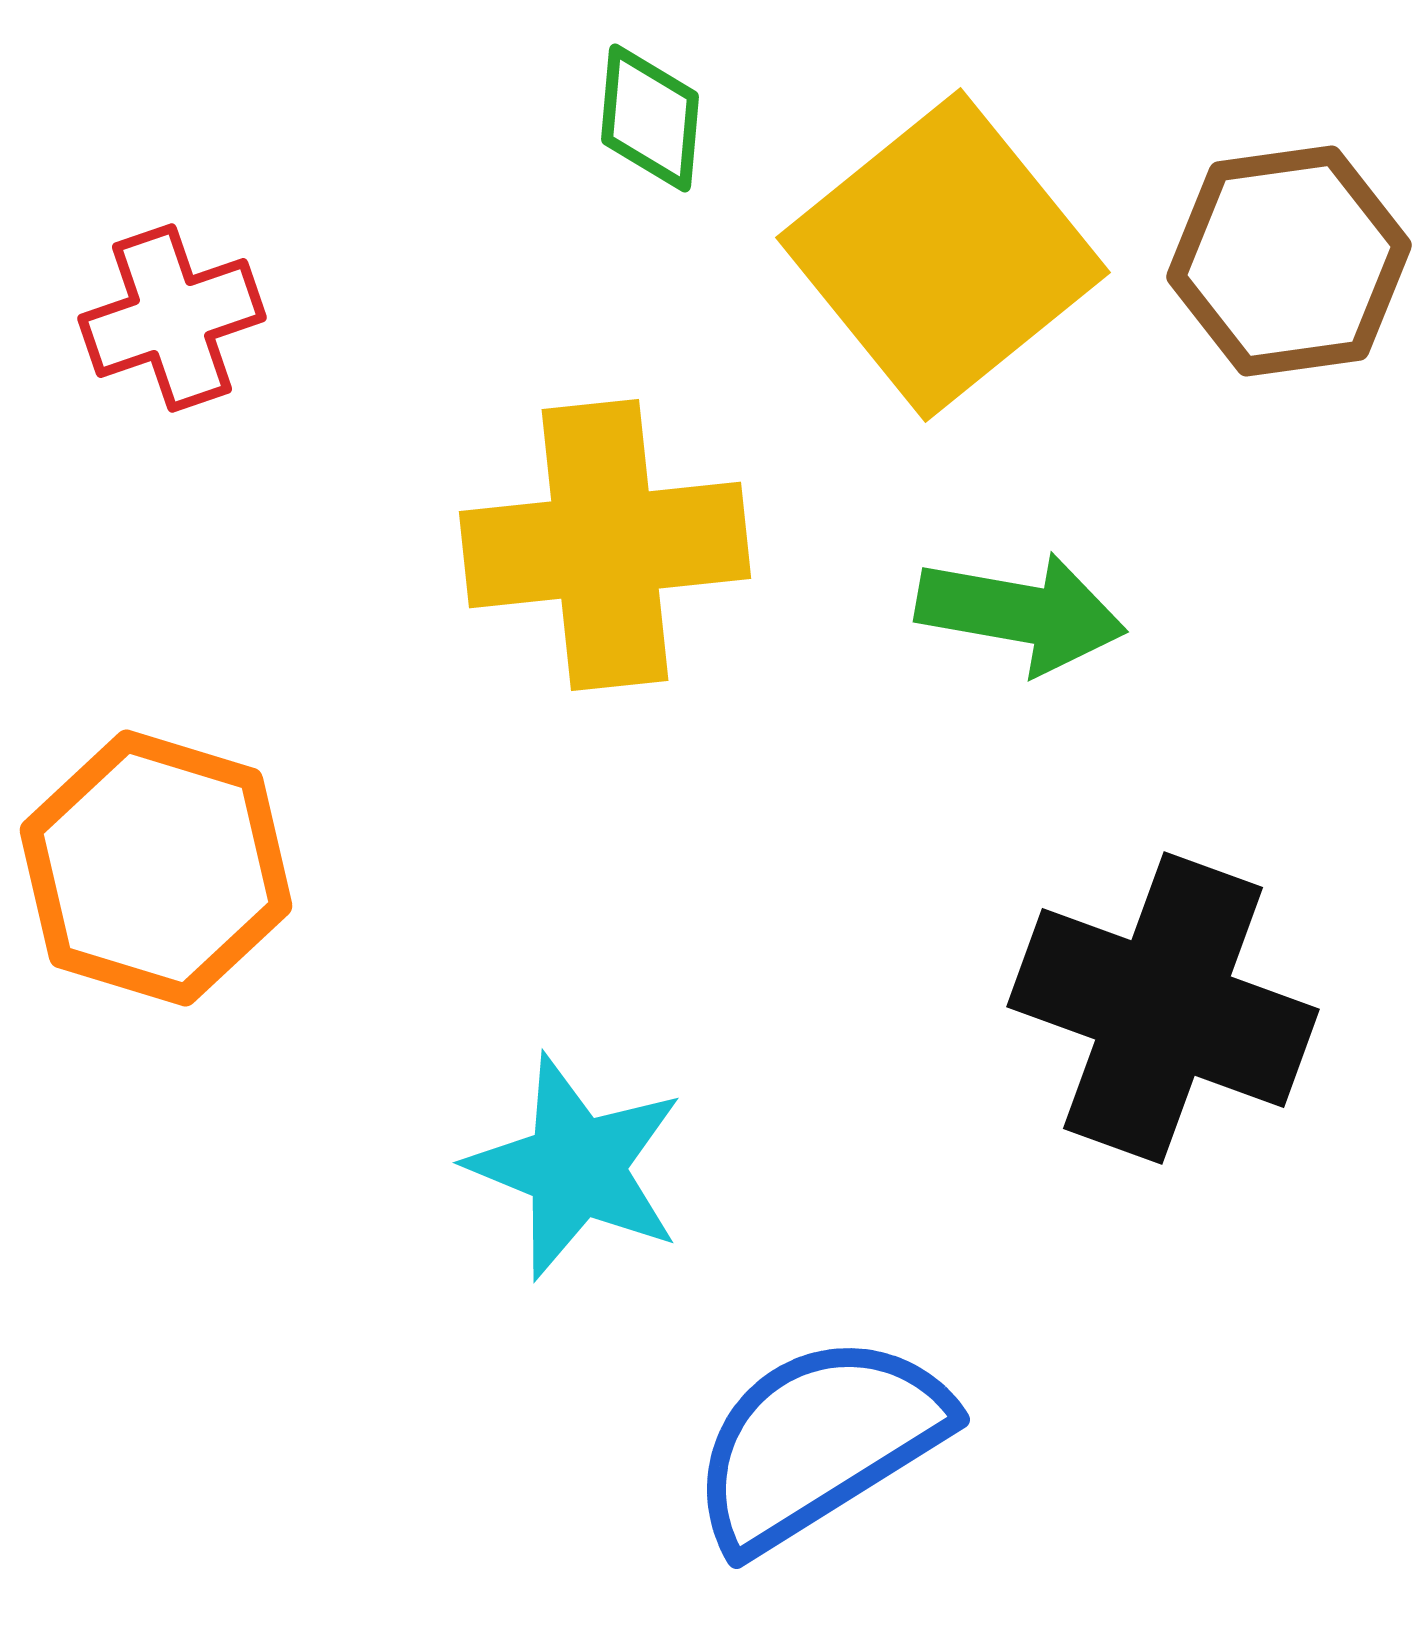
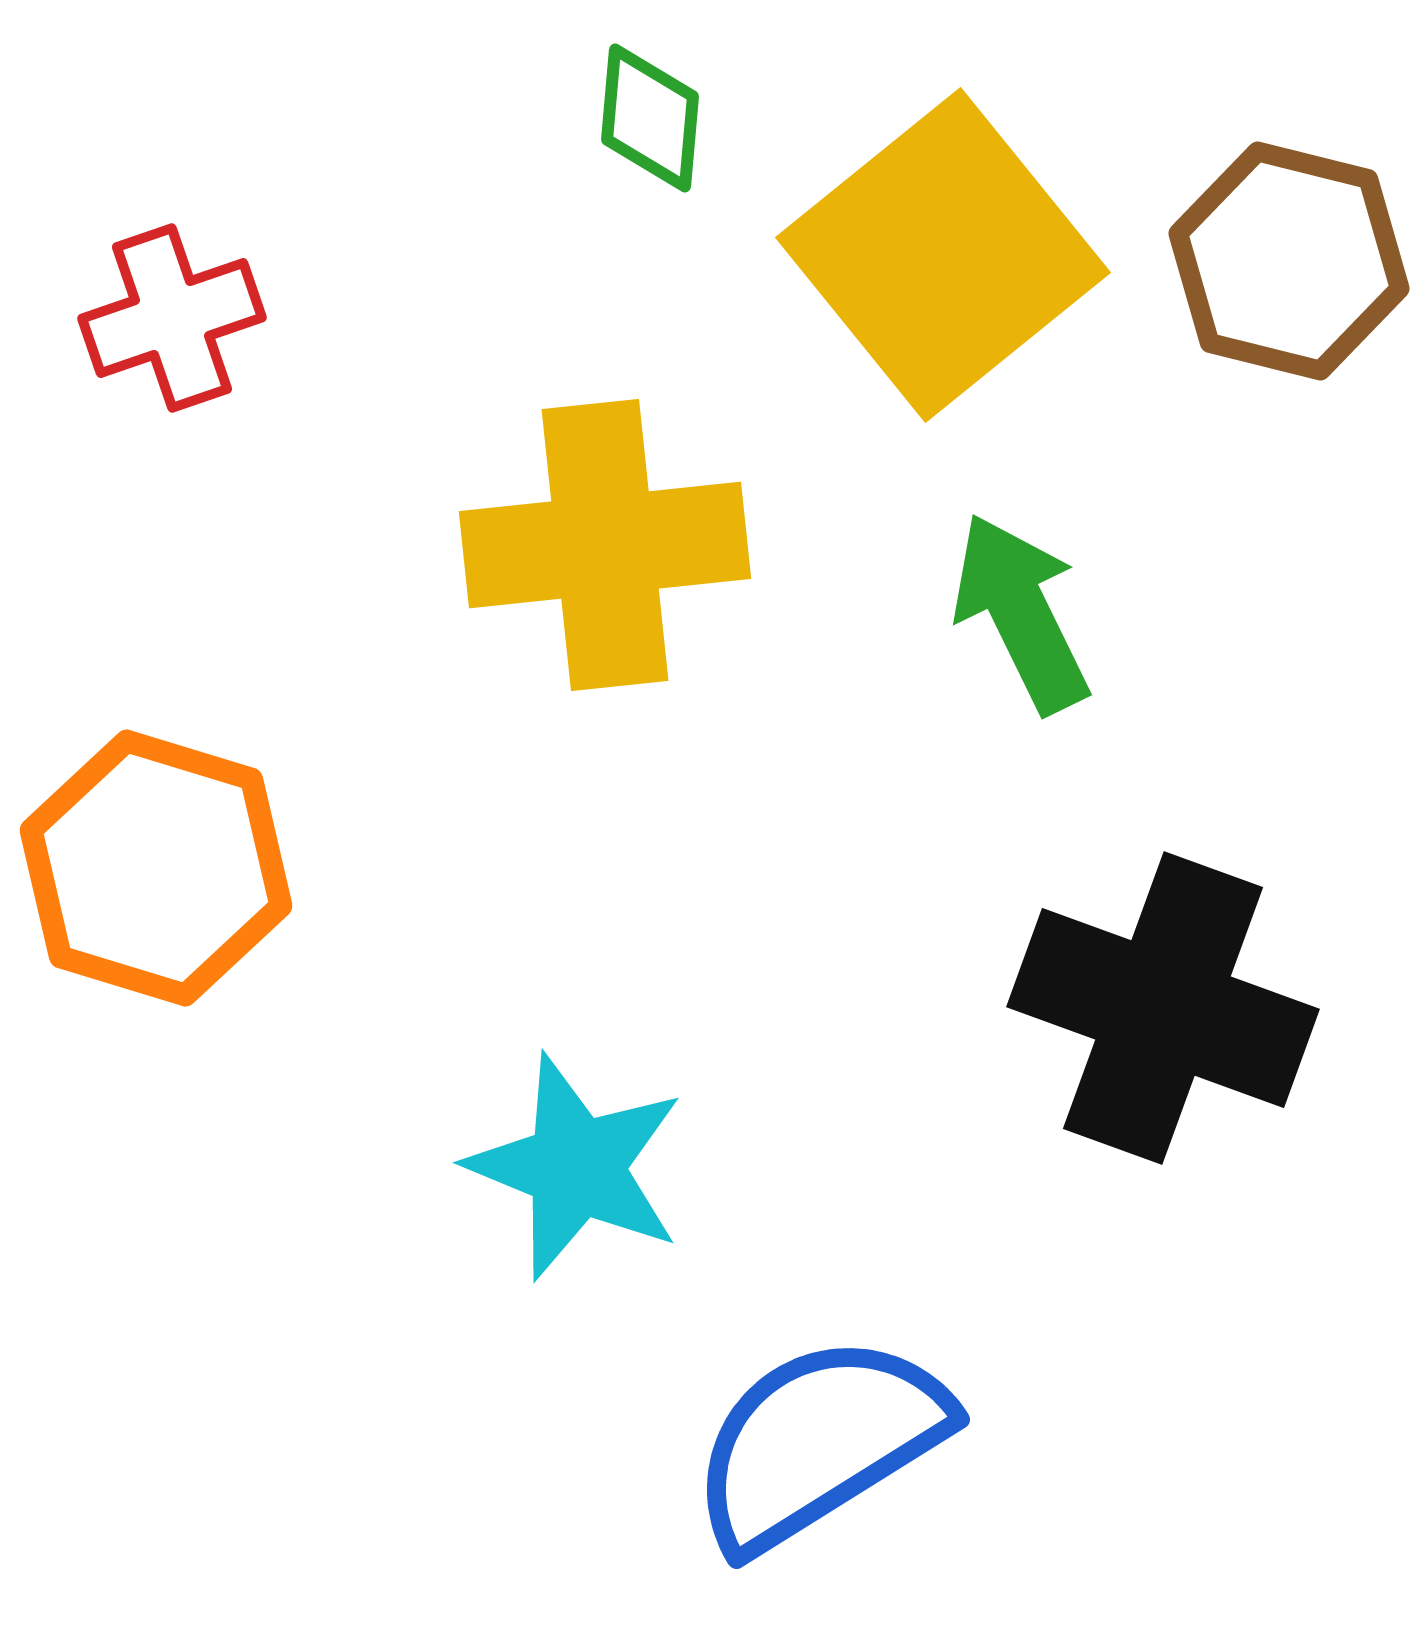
brown hexagon: rotated 22 degrees clockwise
green arrow: rotated 126 degrees counterclockwise
